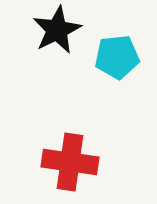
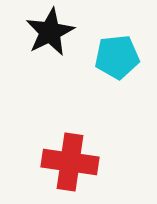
black star: moved 7 px left, 2 px down
